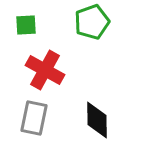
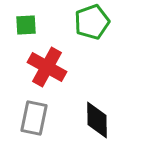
red cross: moved 2 px right, 3 px up
